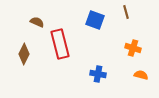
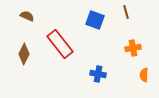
brown semicircle: moved 10 px left, 6 px up
red rectangle: rotated 24 degrees counterclockwise
orange cross: rotated 28 degrees counterclockwise
orange semicircle: moved 3 px right; rotated 104 degrees counterclockwise
